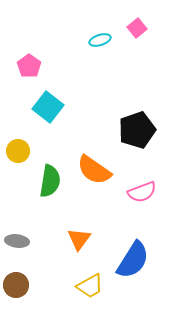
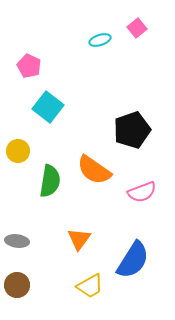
pink pentagon: rotated 10 degrees counterclockwise
black pentagon: moved 5 px left
brown circle: moved 1 px right
